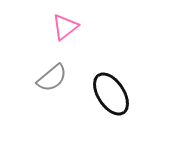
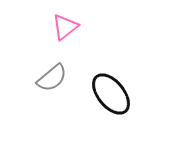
black ellipse: rotated 6 degrees counterclockwise
